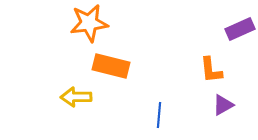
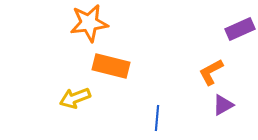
orange L-shape: moved 2 px down; rotated 68 degrees clockwise
yellow arrow: moved 1 px left, 1 px down; rotated 20 degrees counterclockwise
blue line: moved 2 px left, 3 px down
